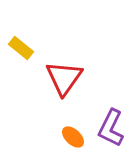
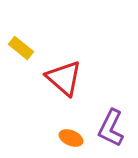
red triangle: rotated 24 degrees counterclockwise
orange ellipse: moved 2 px left, 1 px down; rotated 20 degrees counterclockwise
